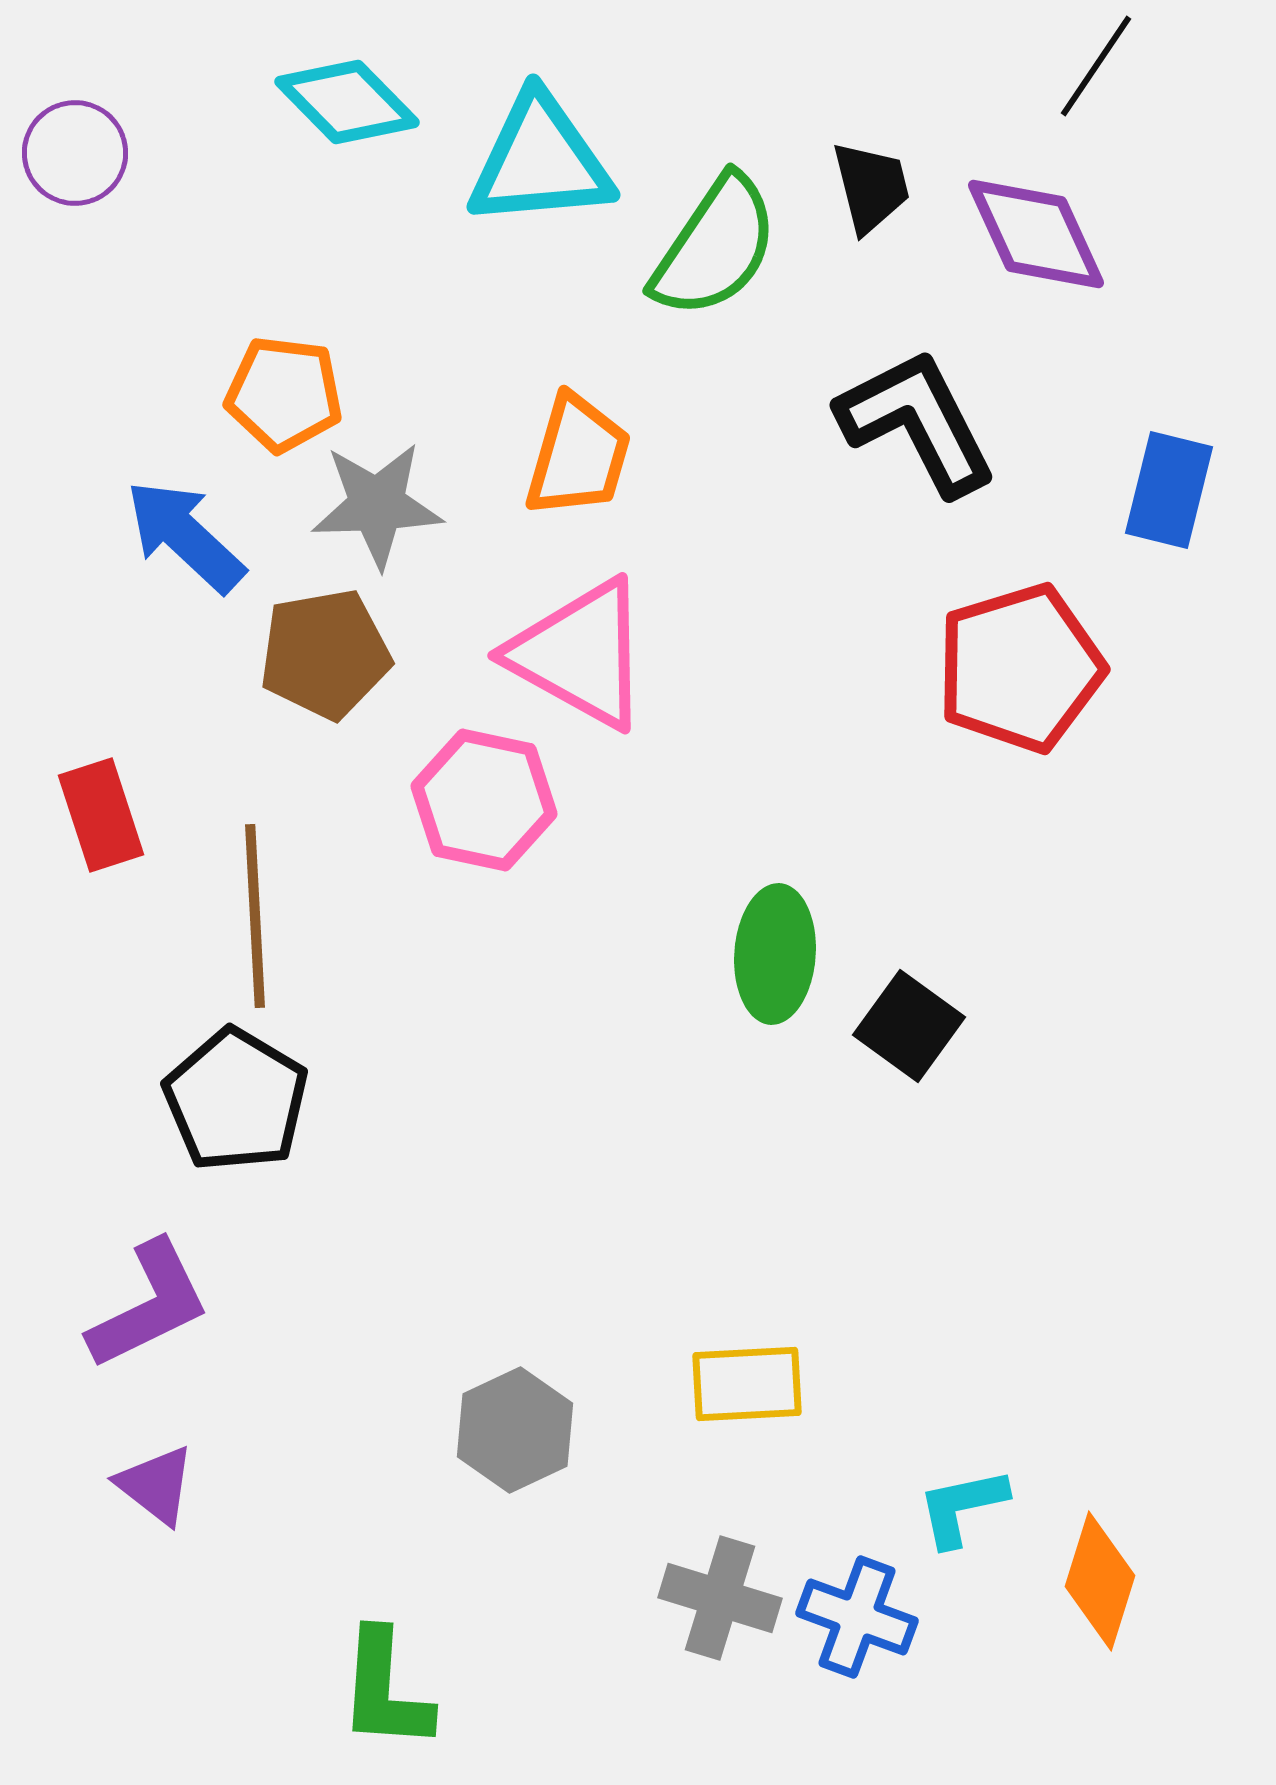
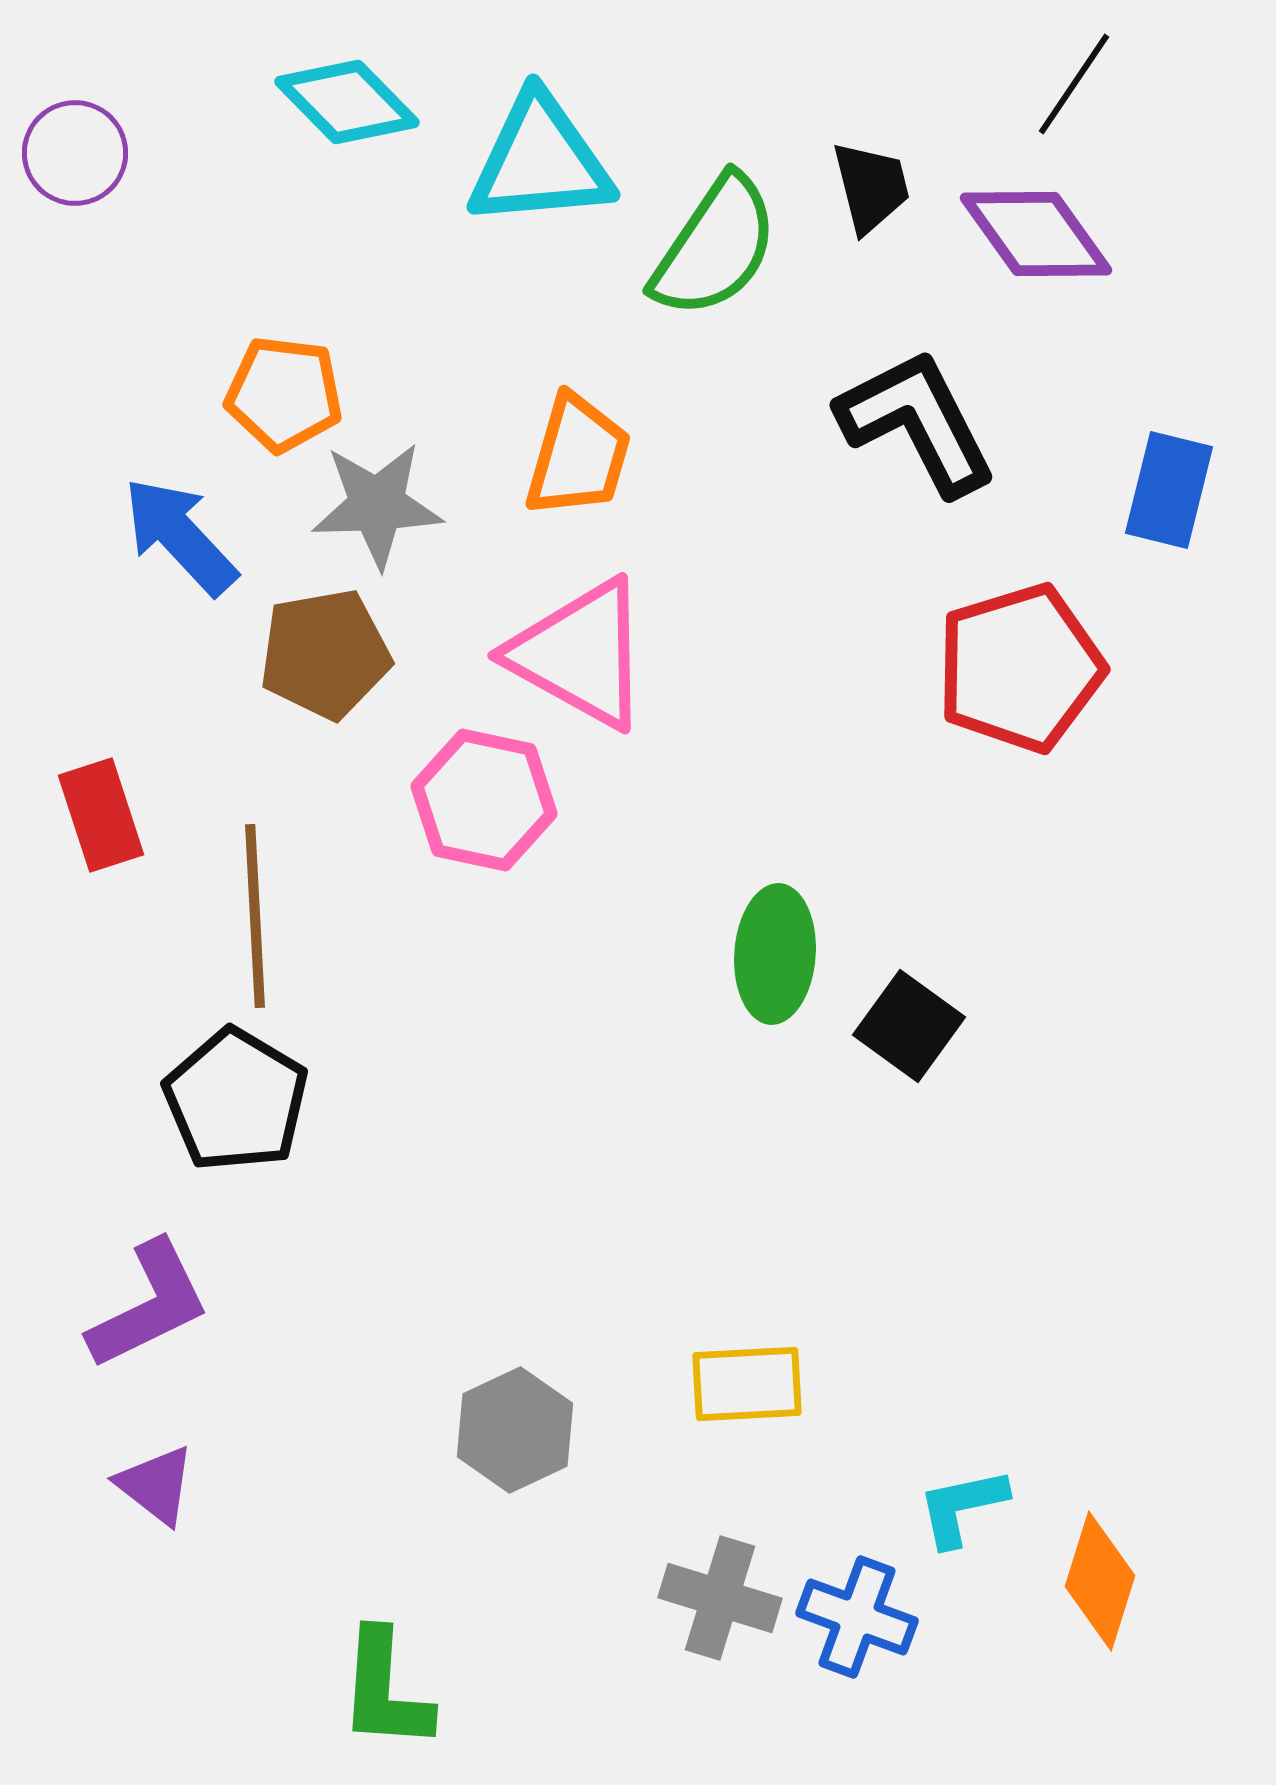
black line: moved 22 px left, 18 px down
purple diamond: rotated 11 degrees counterclockwise
blue arrow: moved 5 px left; rotated 4 degrees clockwise
